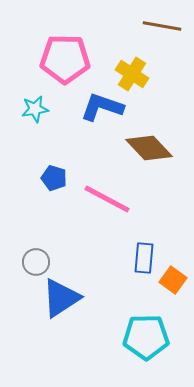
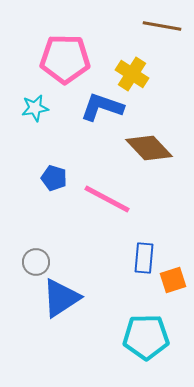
cyan star: moved 1 px up
orange square: rotated 36 degrees clockwise
